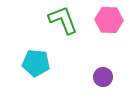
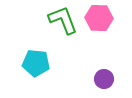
pink hexagon: moved 10 px left, 2 px up
purple circle: moved 1 px right, 2 px down
